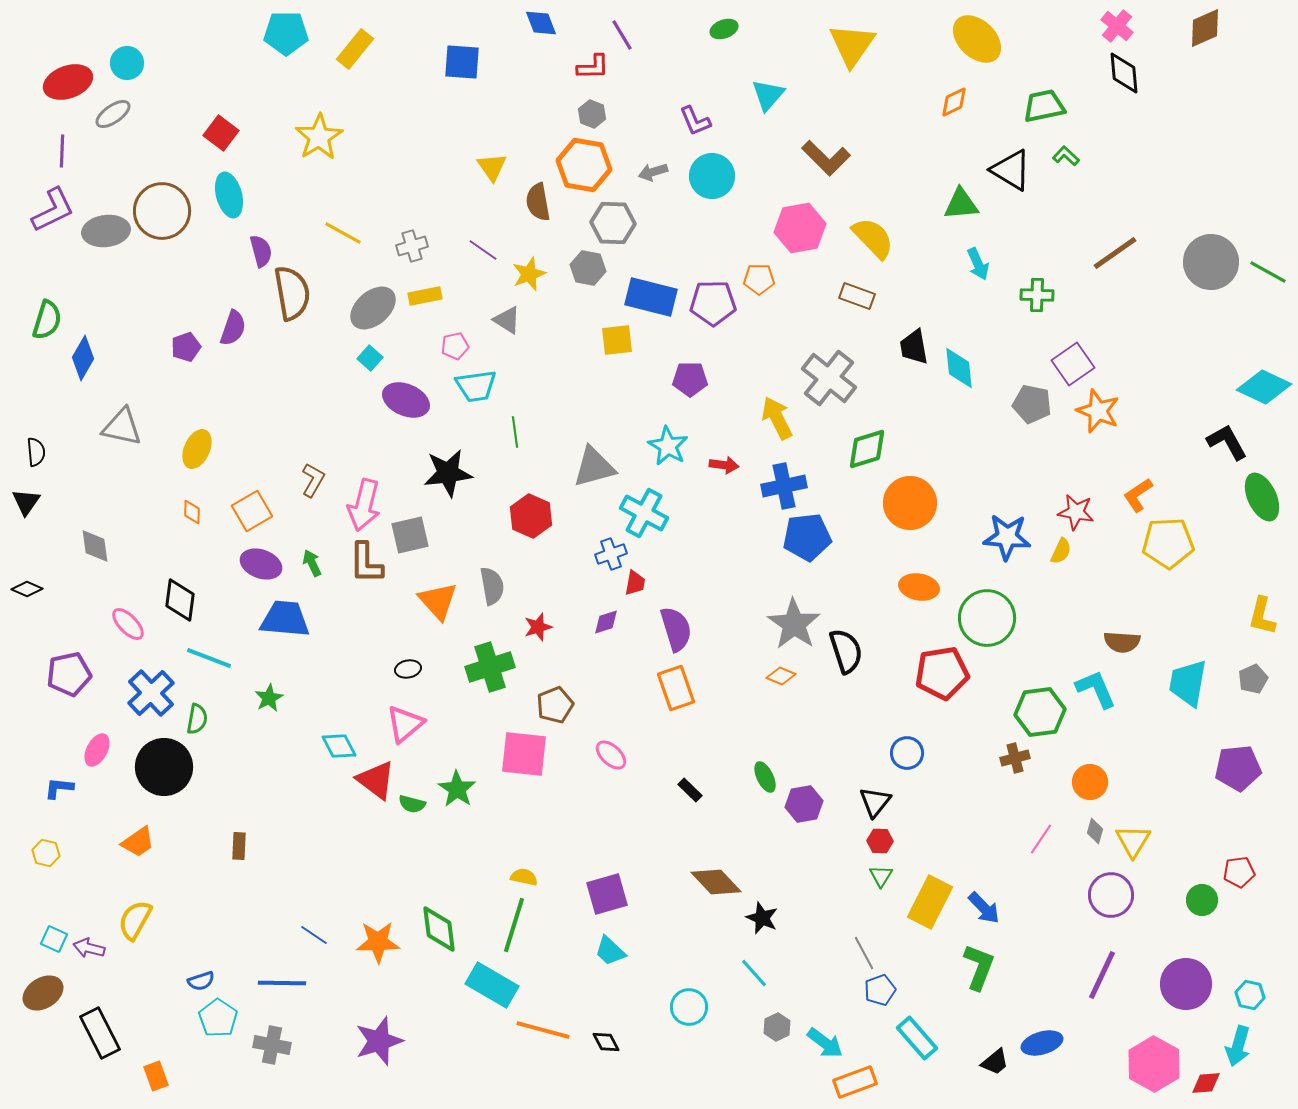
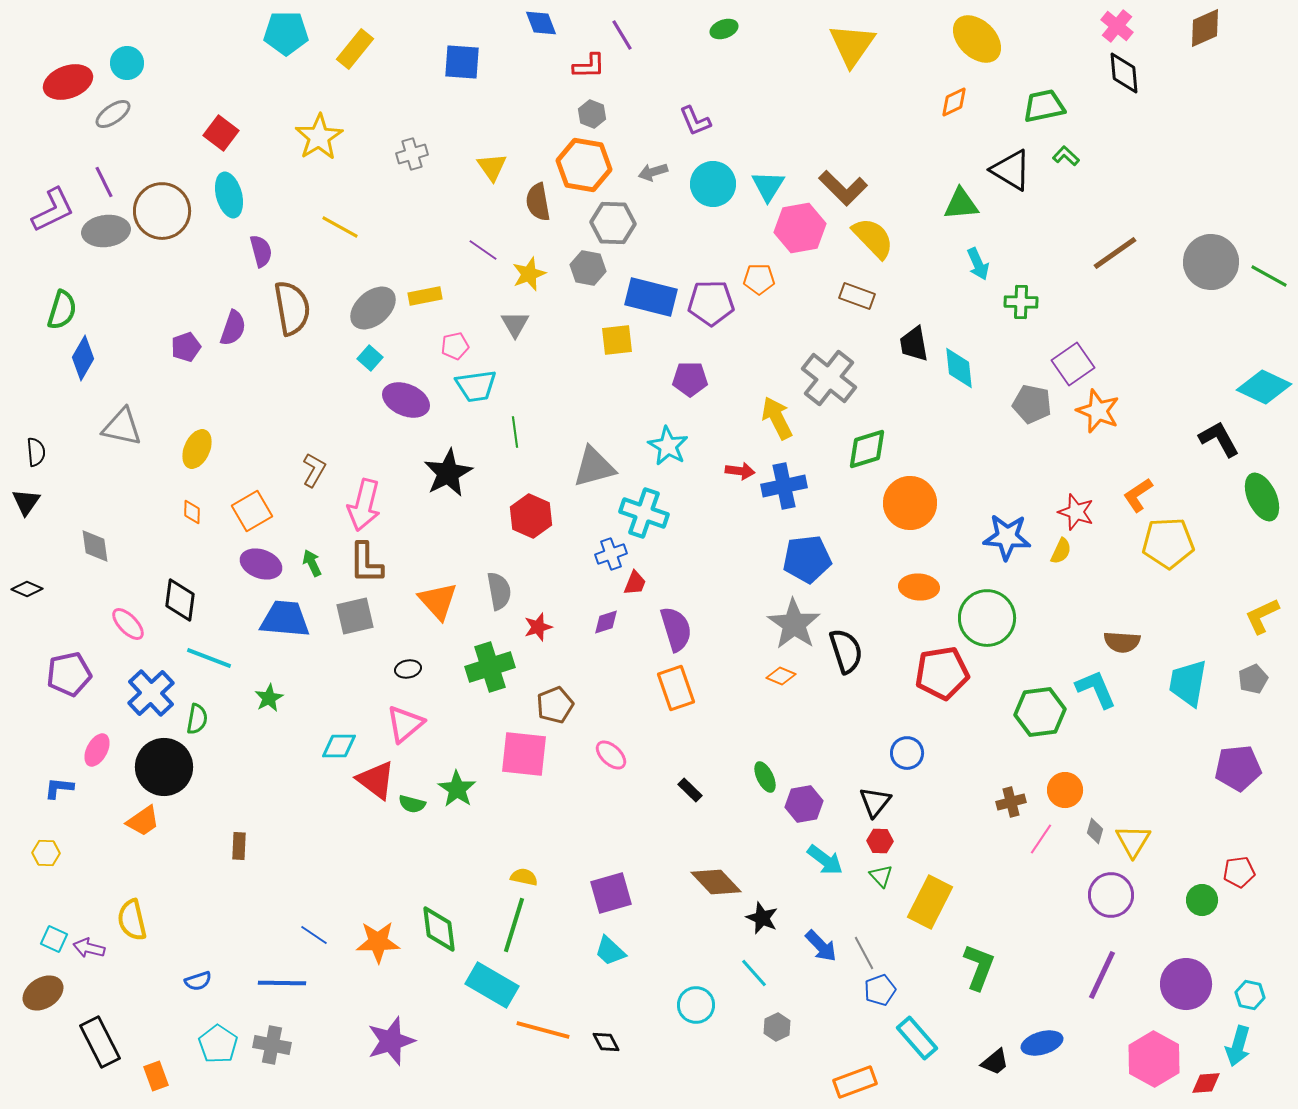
red L-shape at (593, 67): moved 4 px left, 1 px up
cyan triangle at (768, 95): moved 91 px down; rotated 9 degrees counterclockwise
purple line at (62, 151): moved 42 px right, 31 px down; rotated 28 degrees counterclockwise
brown L-shape at (826, 158): moved 17 px right, 30 px down
cyan circle at (712, 176): moved 1 px right, 8 px down
yellow line at (343, 233): moved 3 px left, 6 px up
gray cross at (412, 246): moved 92 px up
green line at (1268, 272): moved 1 px right, 4 px down
brown semicircle at (292, 293): moved 15 px down
green cross at (1037, 295): moved 16 px left, 7 px down
purple pentagon at (713, 303): moved 2 px left
green semicircle at (47, 320): moved 15 px right, 10 px up
gray triangle at (507, 320): moved 8 px right, 4 px down; rotated 28 degrees clockwise
black trapezoid at (914, 347): moved 3 px up
black L-shape at (1227, 442): moved 8 px left, 3 px up
red arrow at (724, 465): moved 16 px right, 6 px down
black star at (448, 473): rotated 21 degrees counterclockwise
brown L-shape at (313, 480): moved 1 px right, 10 px up
red star at (1076, 512): rotated 9 degrees clockwise
cyan cross at (644, 513): rotated 9 degrees counterclockwise
gray square at (410, 535): moved 55 px left, 81 px down
blue pentagon at (807, 537): moved 22 px down
red trapezoid at (635, 583): rotated 12 degrees clockwise
gray semicircle at (492, 586): moved 7 px right, 5 px down
orange ellipse at (919, 587): rotated 6 degrees counterclockwise
yellow L-shape at (1262, 616): rotated 51 degrees clockwise
cyan diamond at (339, 746): rotated 63 degrees counterclockwise
brown cross at (1015, 758): moved 4 px left, 44 px down
orange circle at (1090, 782): moved 25 px left, 8 px down
orange trapezoid at (138, 842): moved 5 px right, 21 px up
yellow hexagon at (46, 853): rotated 12 degrees counterclockwise
green triangle at (881, 876): rotated 15 degrees counterclockwise
purple square at (607, 894): moved 4 px right, 1 px up
blue arrow at (984, 908): moved 163 px left, 38 px down
yellow semicircle at (135, 920): moved 3 px left; rotated 42 degrees counterclockwise
blue semicircle at (201, 981): moved 3 px left
cyan circle at (689, 1007): moved 7 px right, 2 px up
cyan pentagon at (218, 1018): moved 26 px down
black rectangle at (100, 1033): moved 9 px down
purple star at (379, 1041): moved 12 px right
cyan arrow at (825, 1043): moved 183 px up
pink hexagon at (1154, 1064): moved 5 px up
